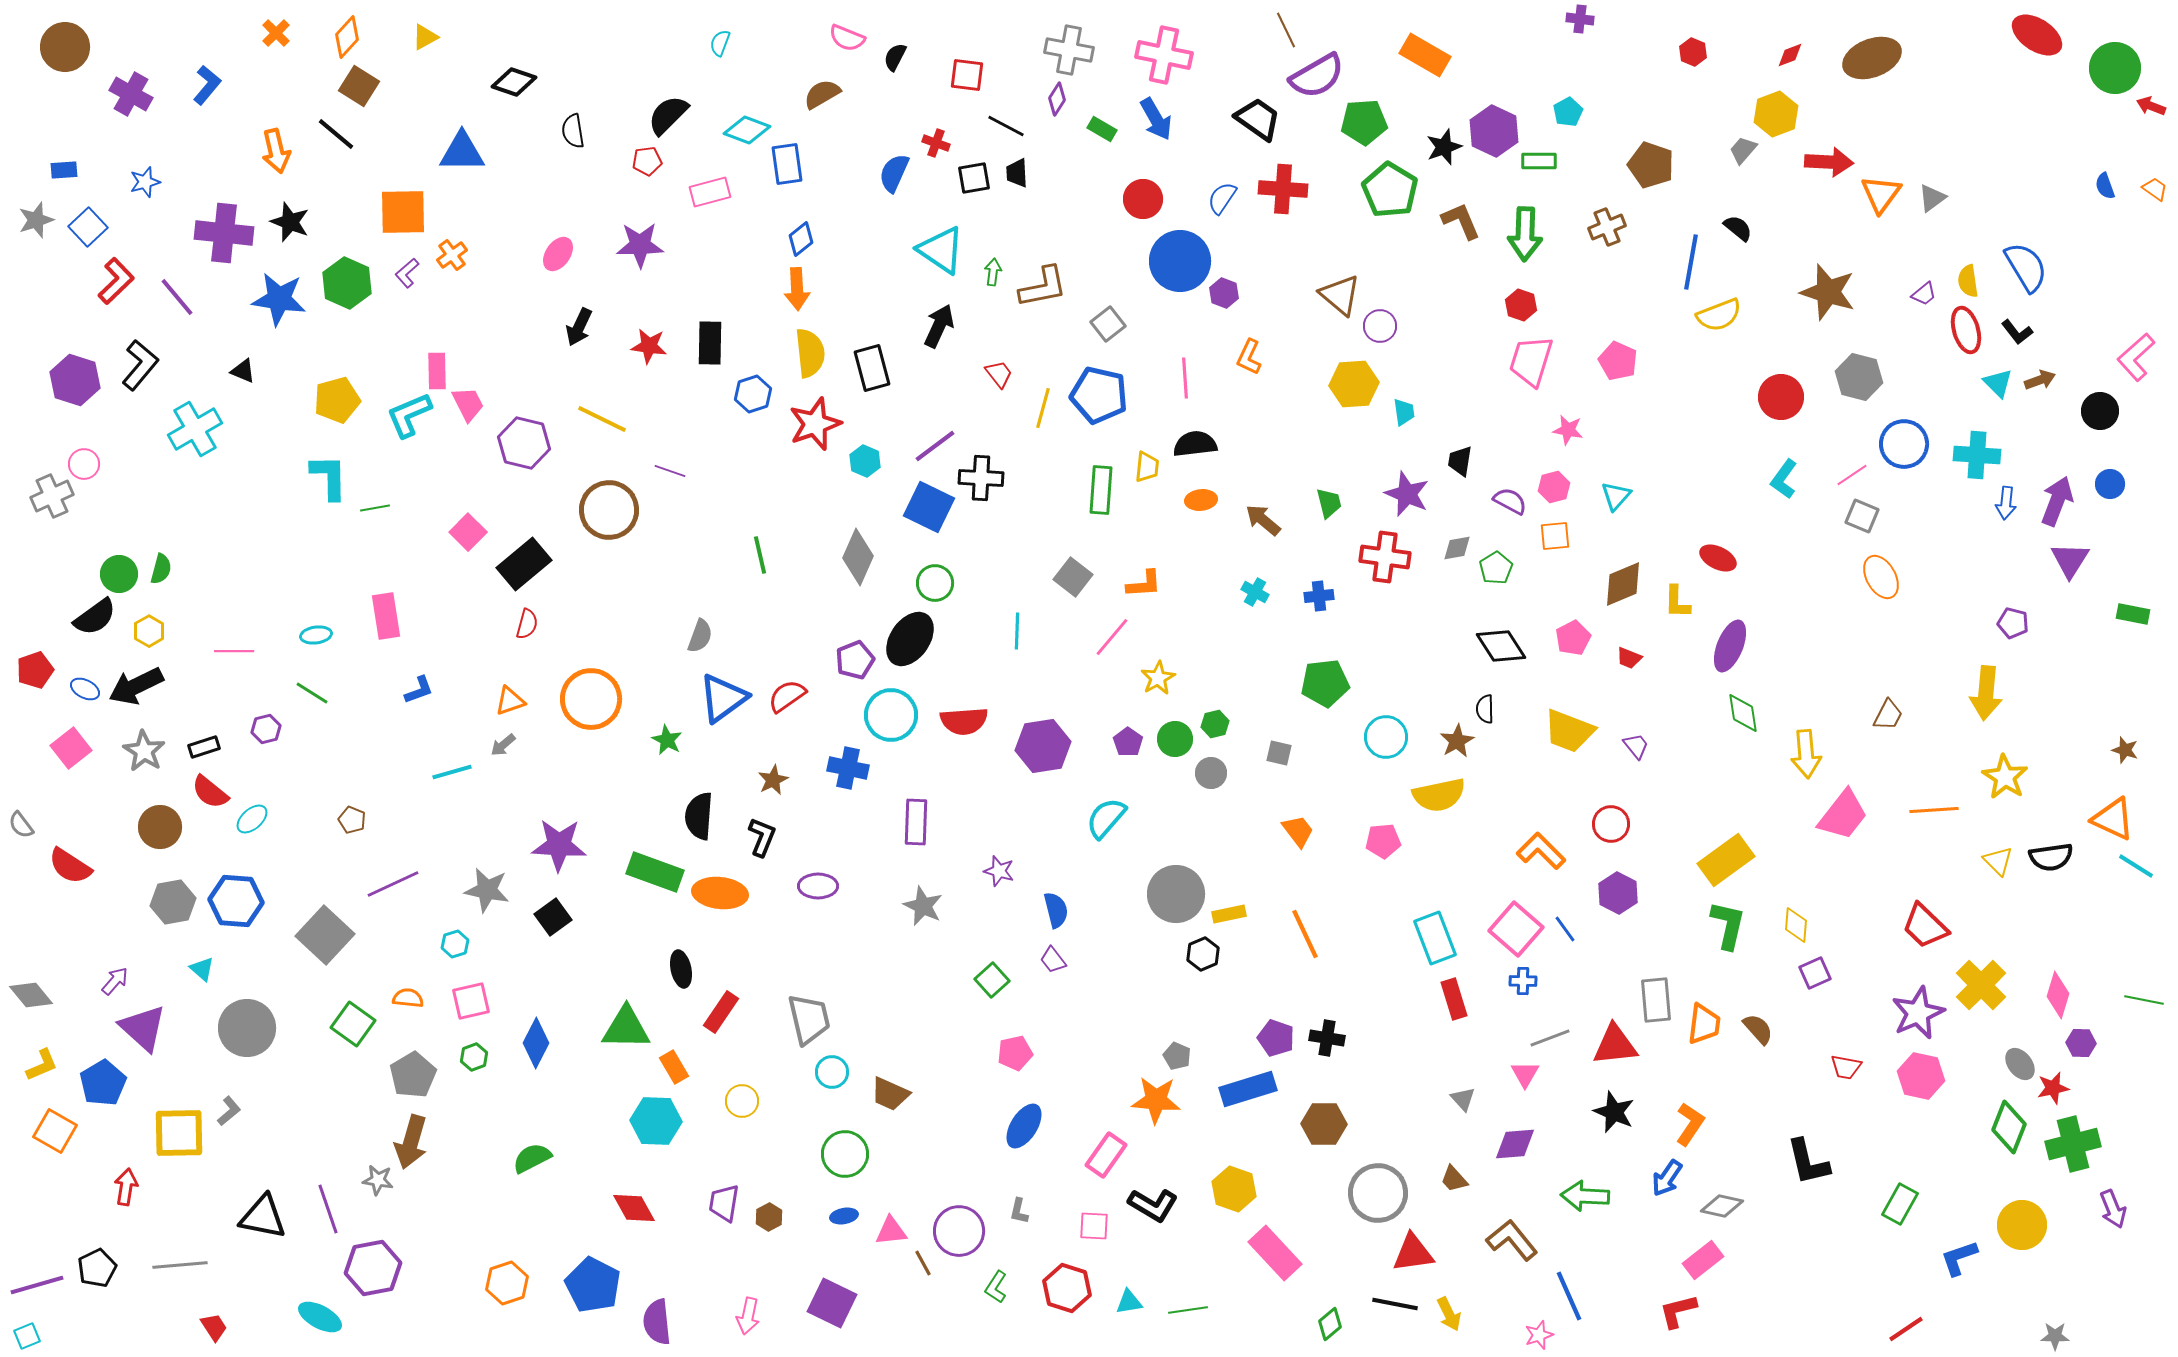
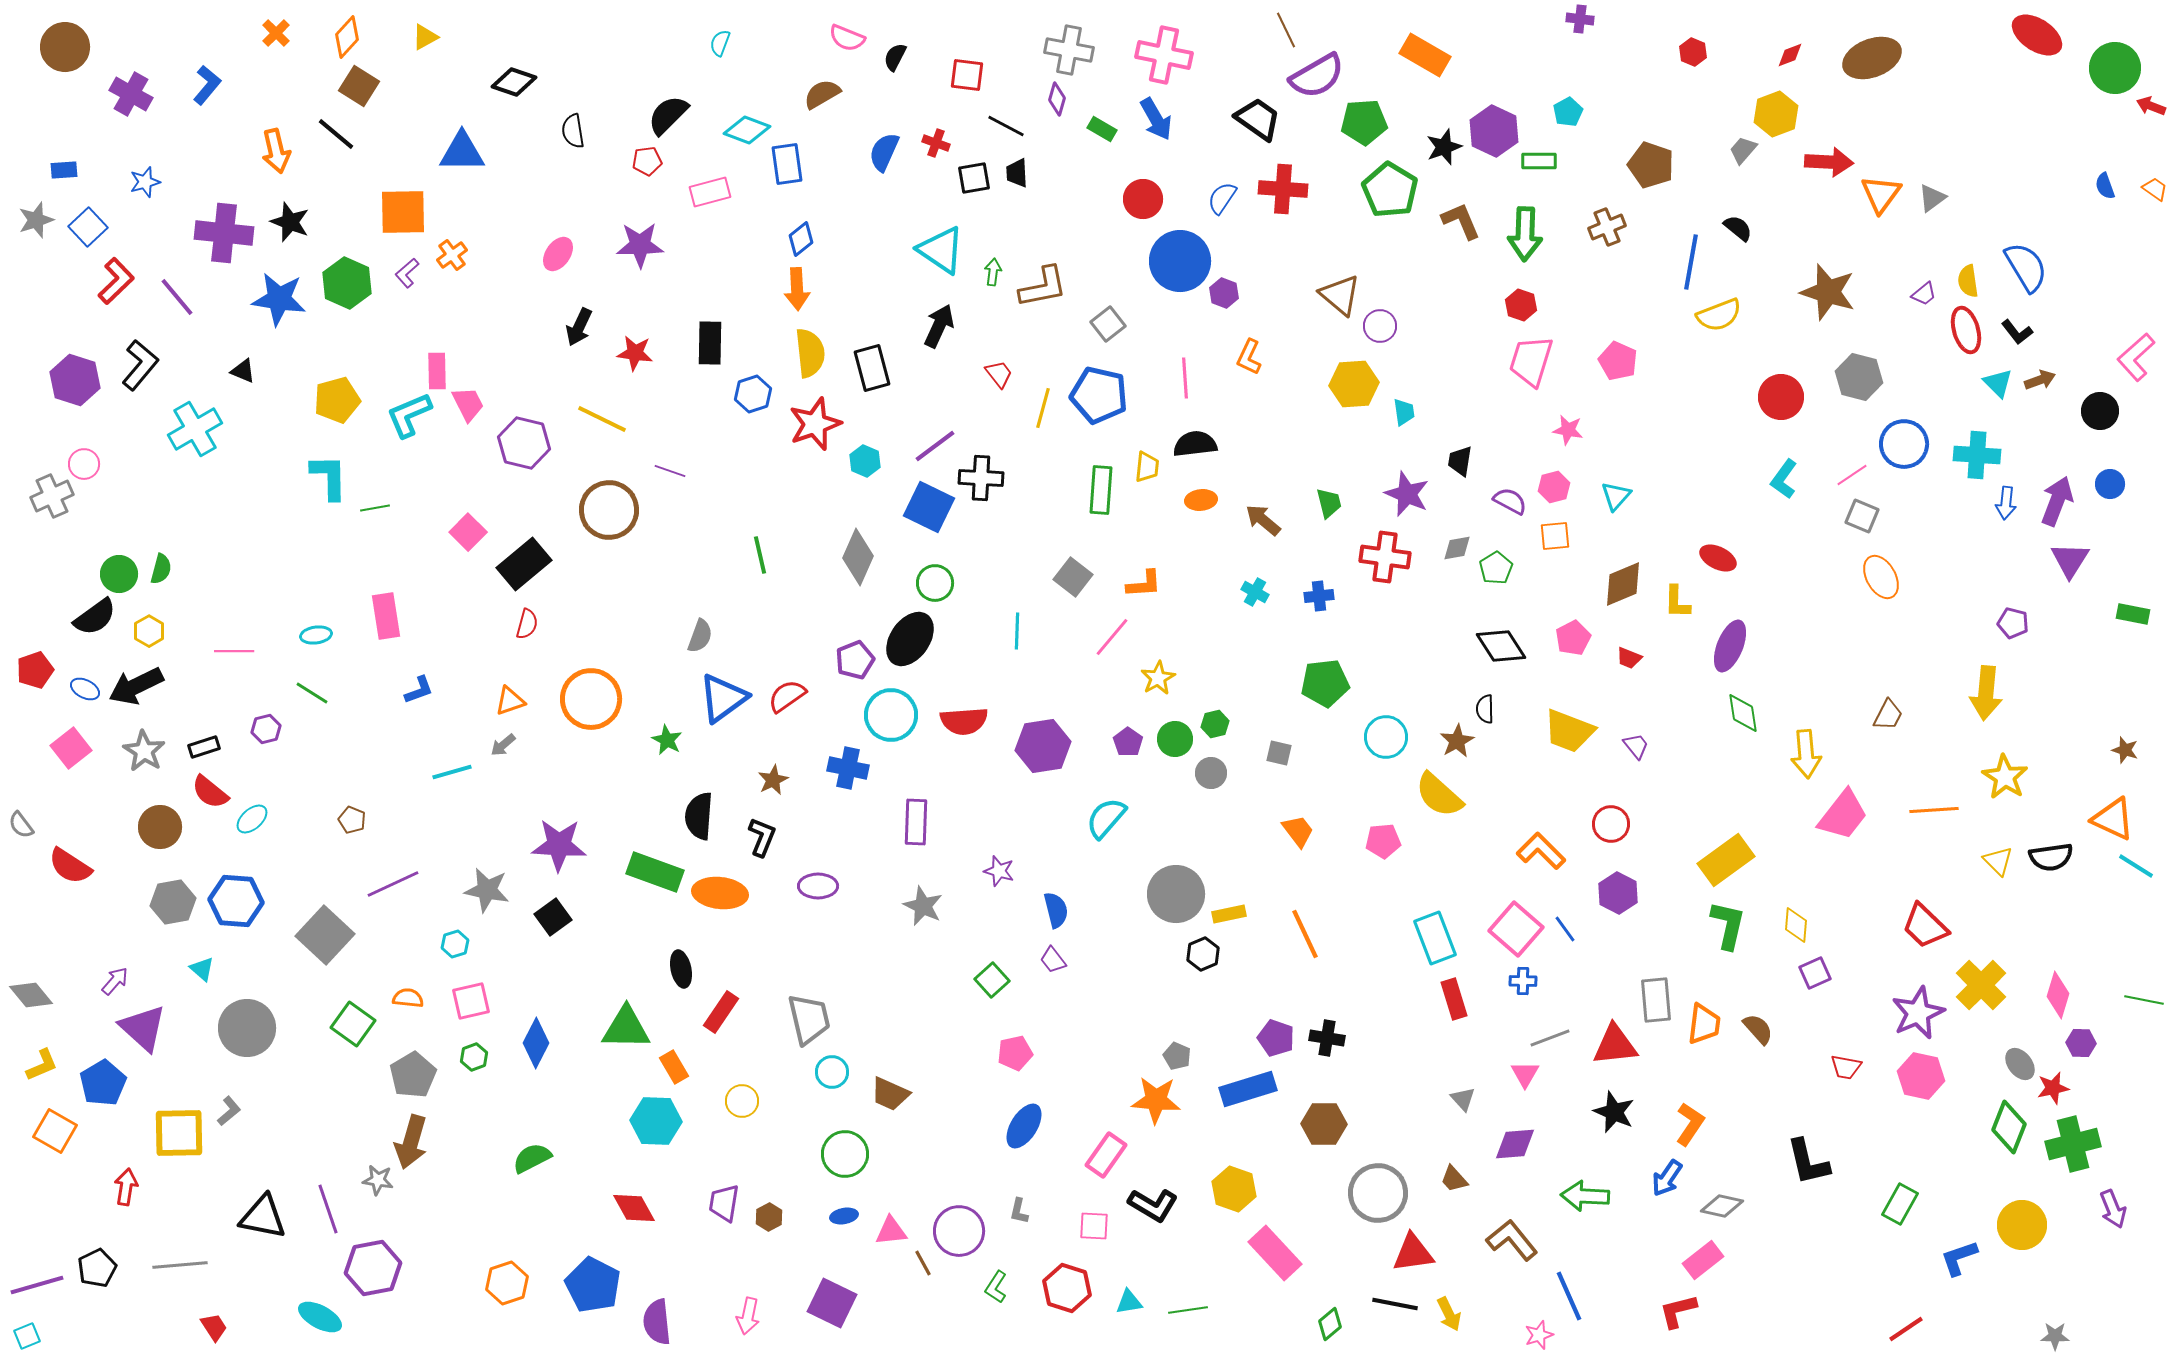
purple diamond at (1057, 99): rotated 16 degrees counterclockwise
blue semicircle at (894, 173): moved 10 px left, 21 px up
red star at (649, 346): moved 14 px left, 7 px down
yellow semicircle at (1439, 795): rotated 54 degrees clockwise
